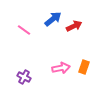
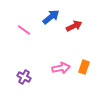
blue arrow: moved 2 px left, 2 px up
